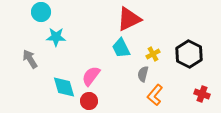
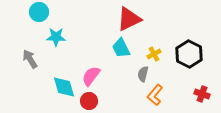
cyan circle: moved 2 px left
yellow cross: moved 1 px right
